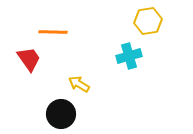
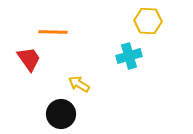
yellow hexagon: rotated 12 degrees clockwise
